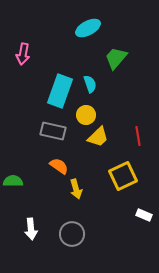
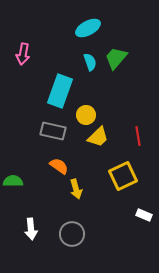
cyan semicircle: moved 22 px up
